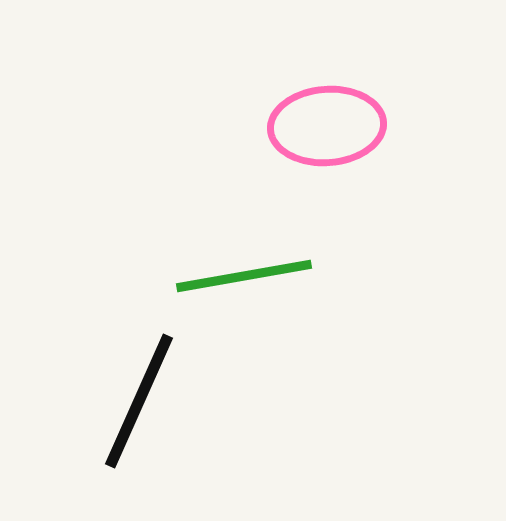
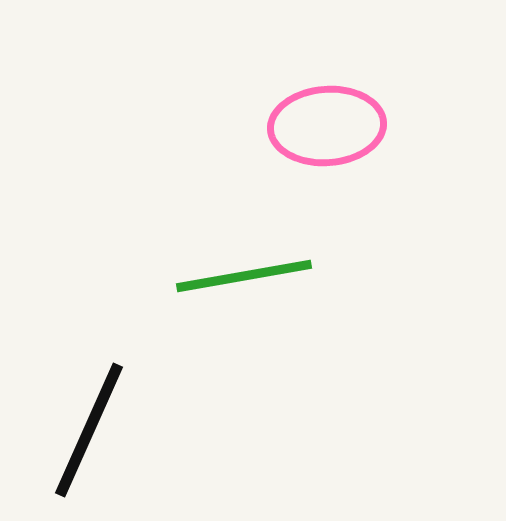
black line: moved 50 px left, 29 px down
